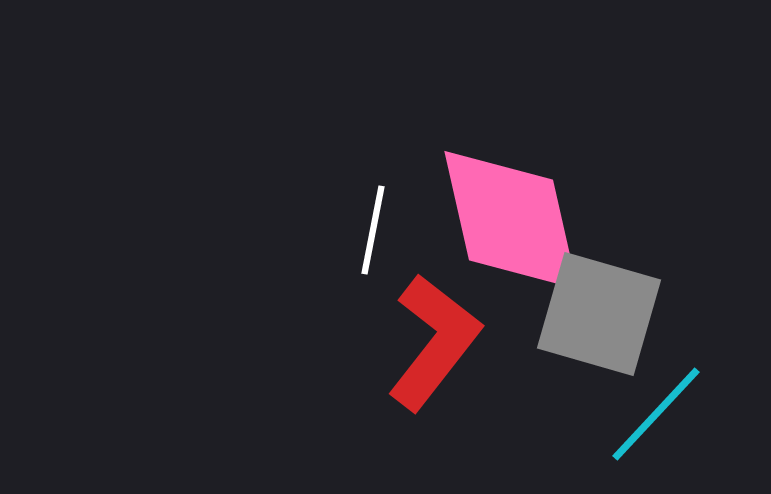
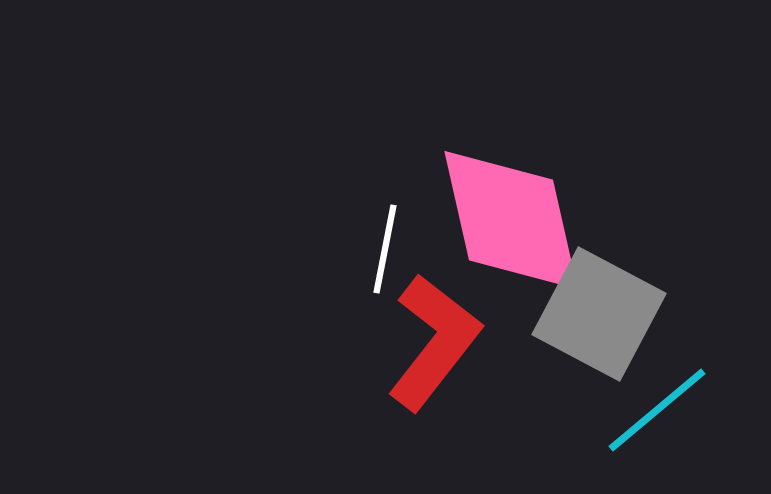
white line: moved 12 px right, 19 px down
gray square: rotated 12 degrees clockwise
cyan line: moved 1 px right, 4 px up; rotated 7 degrees clockwise
